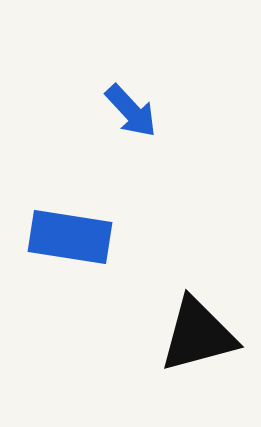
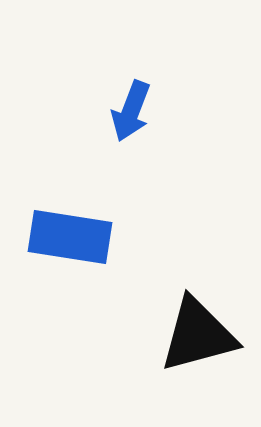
blue arrow: rotated 64 degrees clockwise
